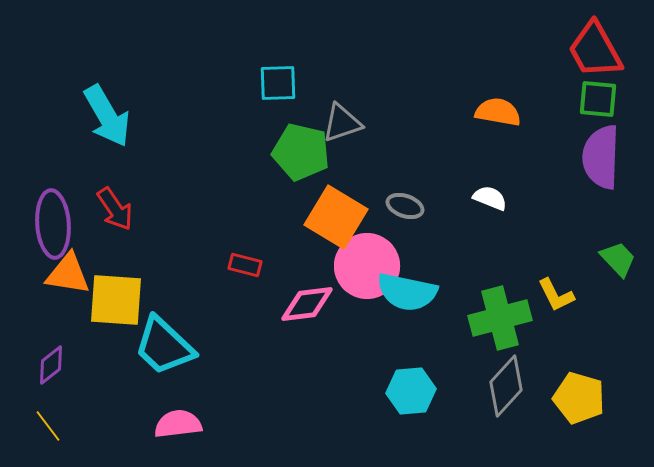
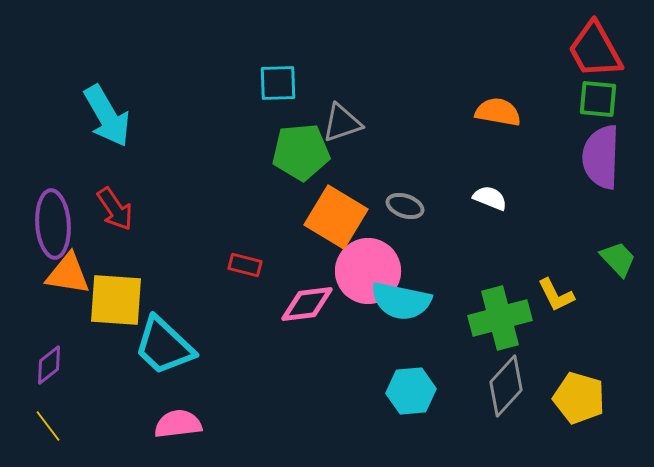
green pentagon: rotated 18 degrees counterclockwise
pink circle: moved 1 px right, 5 px down
cyan semicircle: moved 6 px left, 9 px down
purple diamond: moved 2 px left
